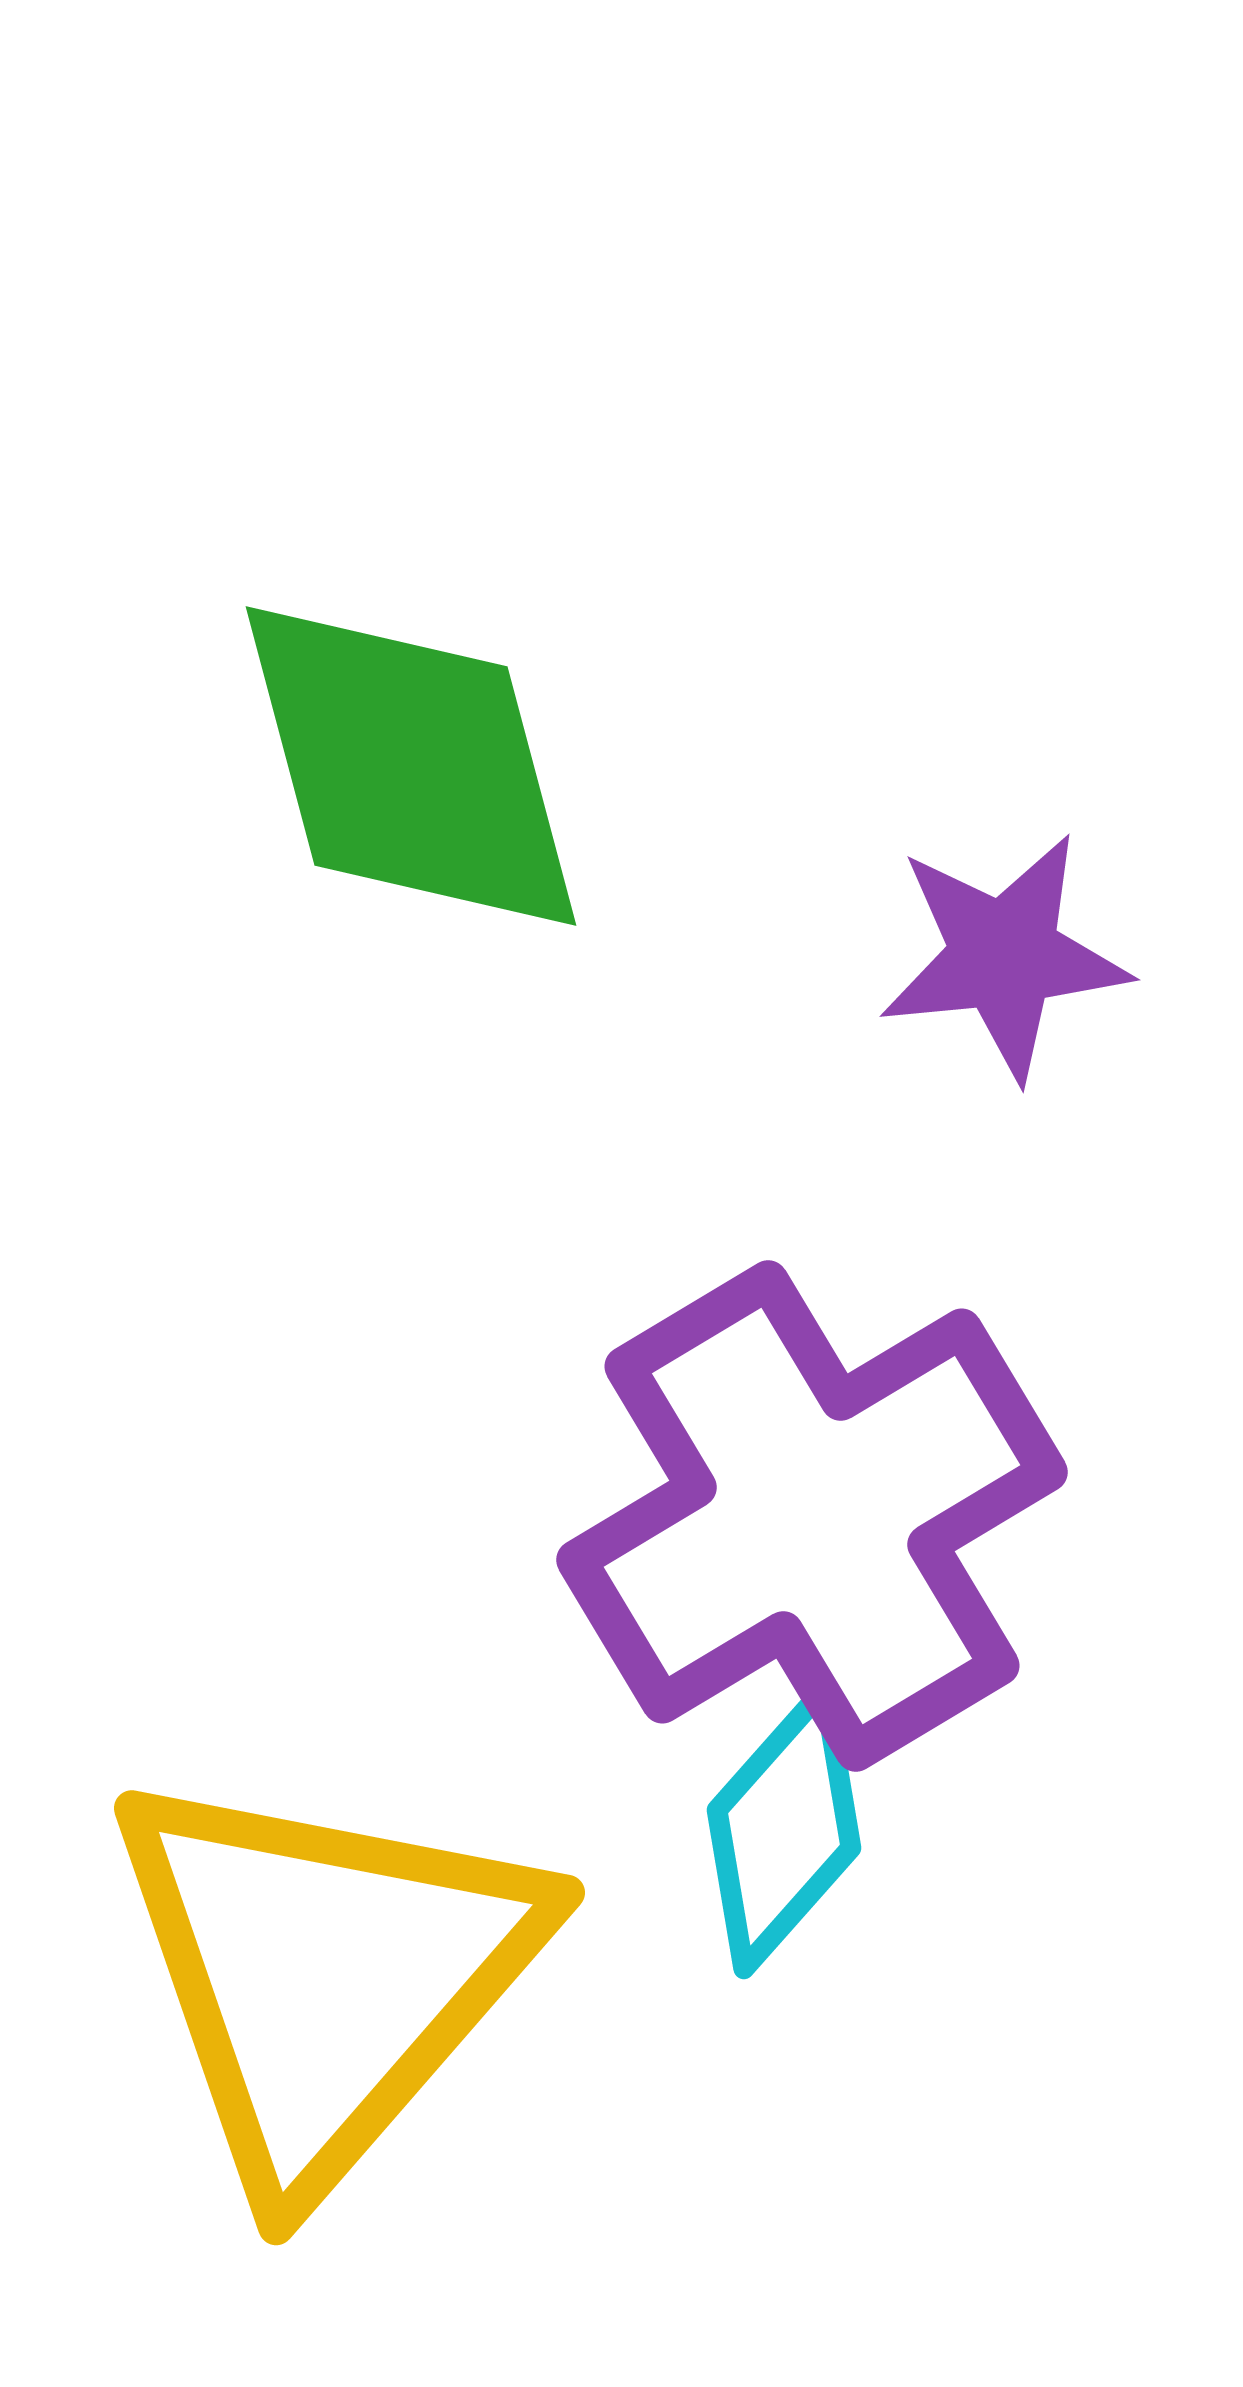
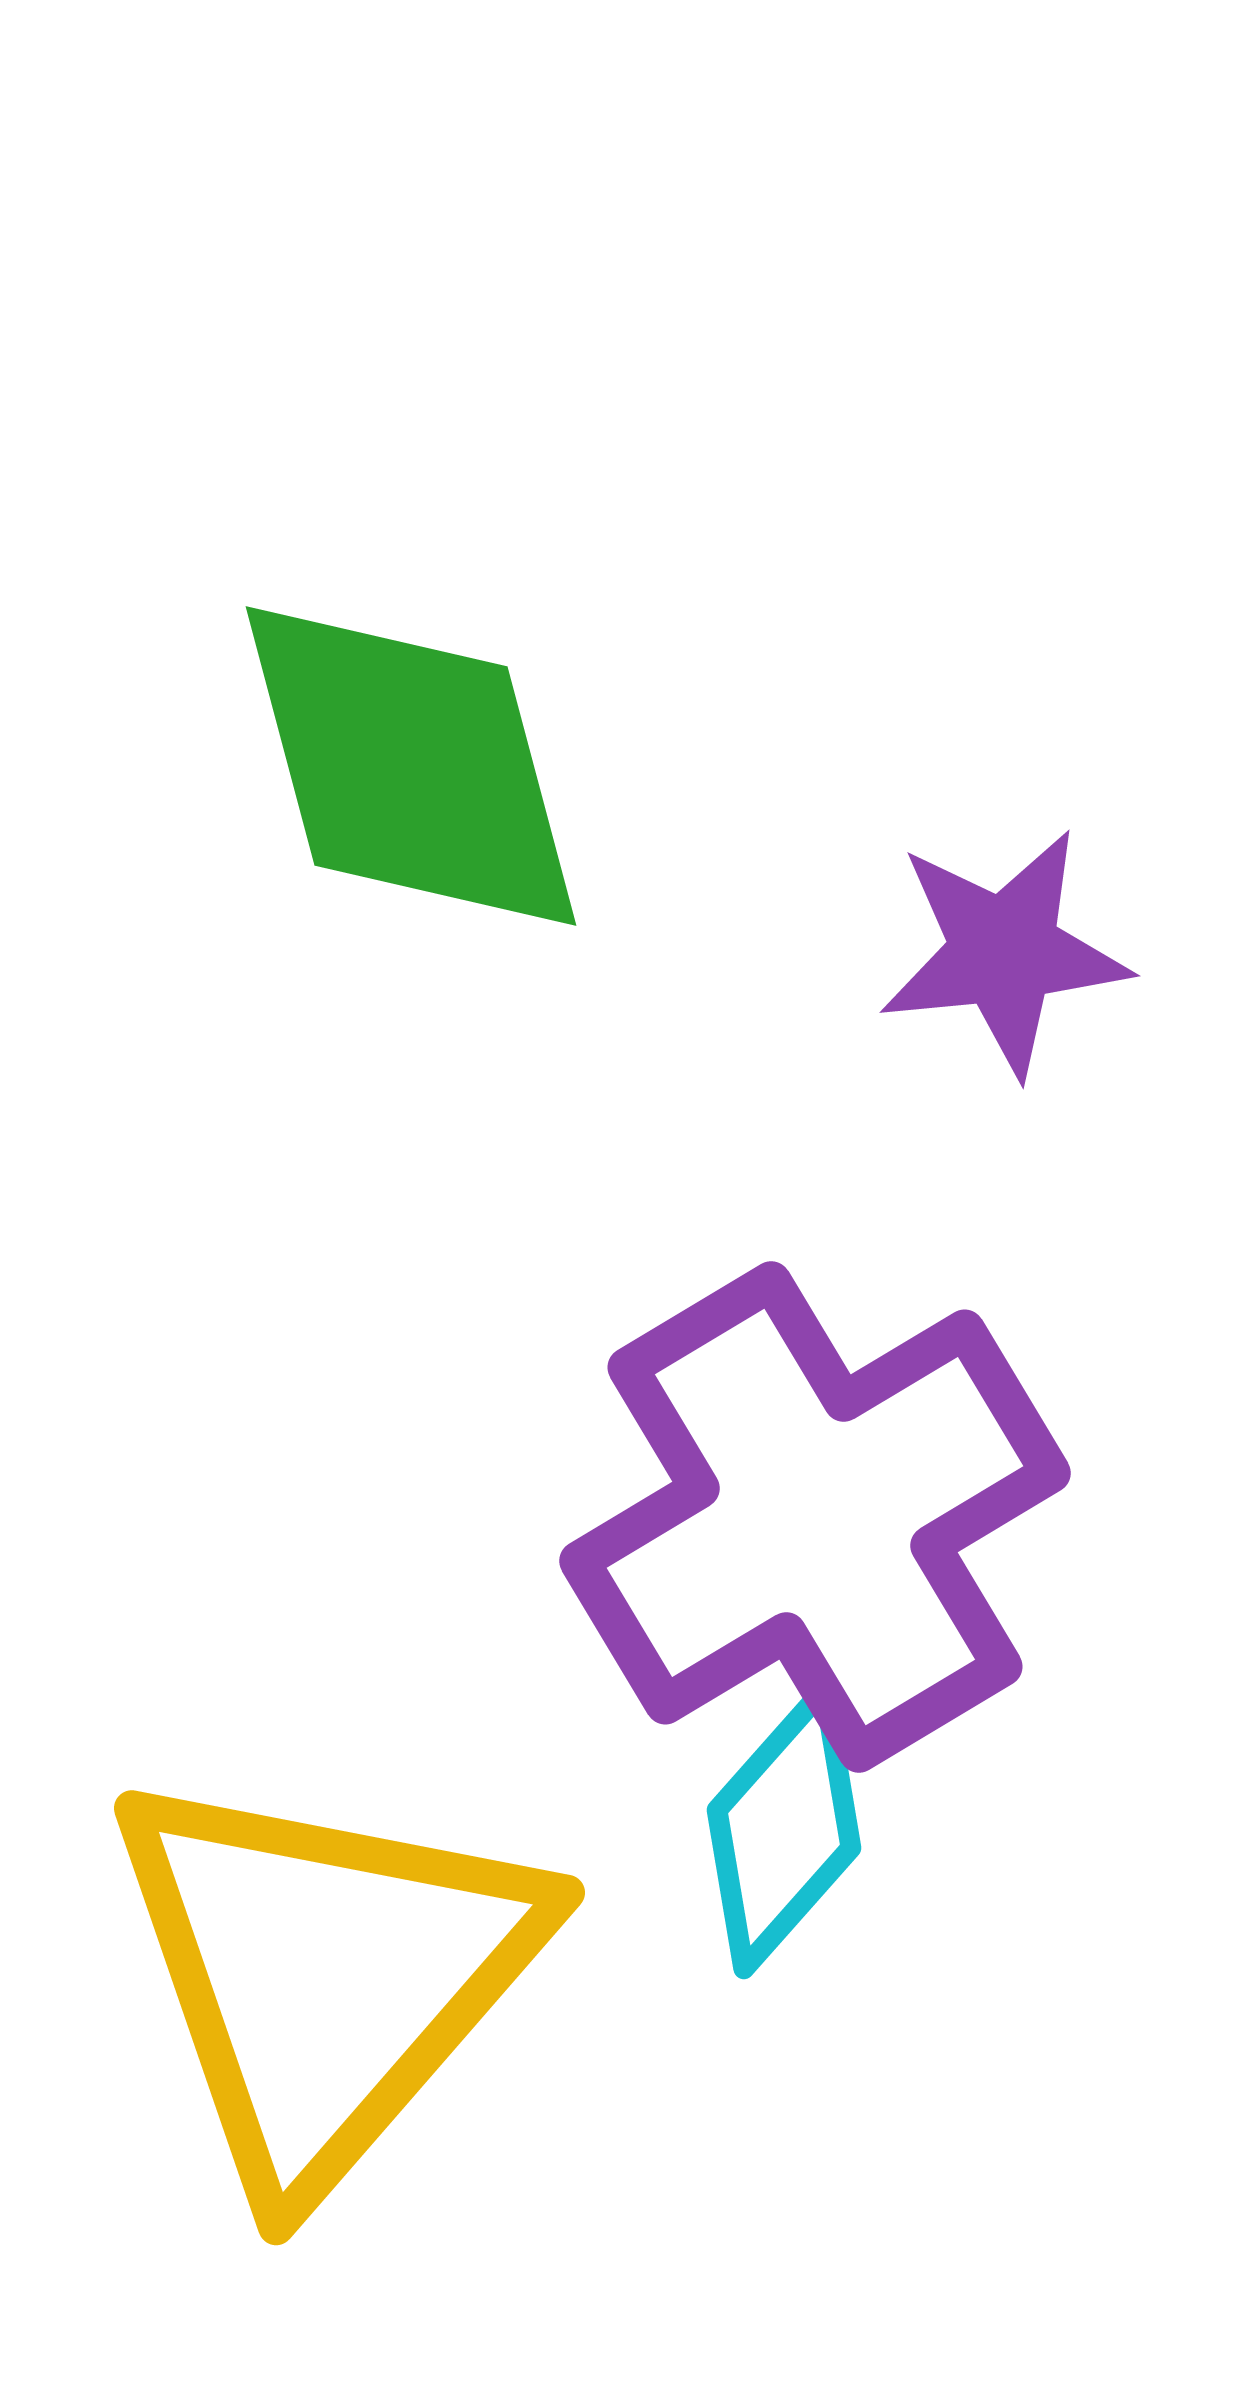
purple star: moved 4 px up
purple cross: moved 3 px right, 1 px down
